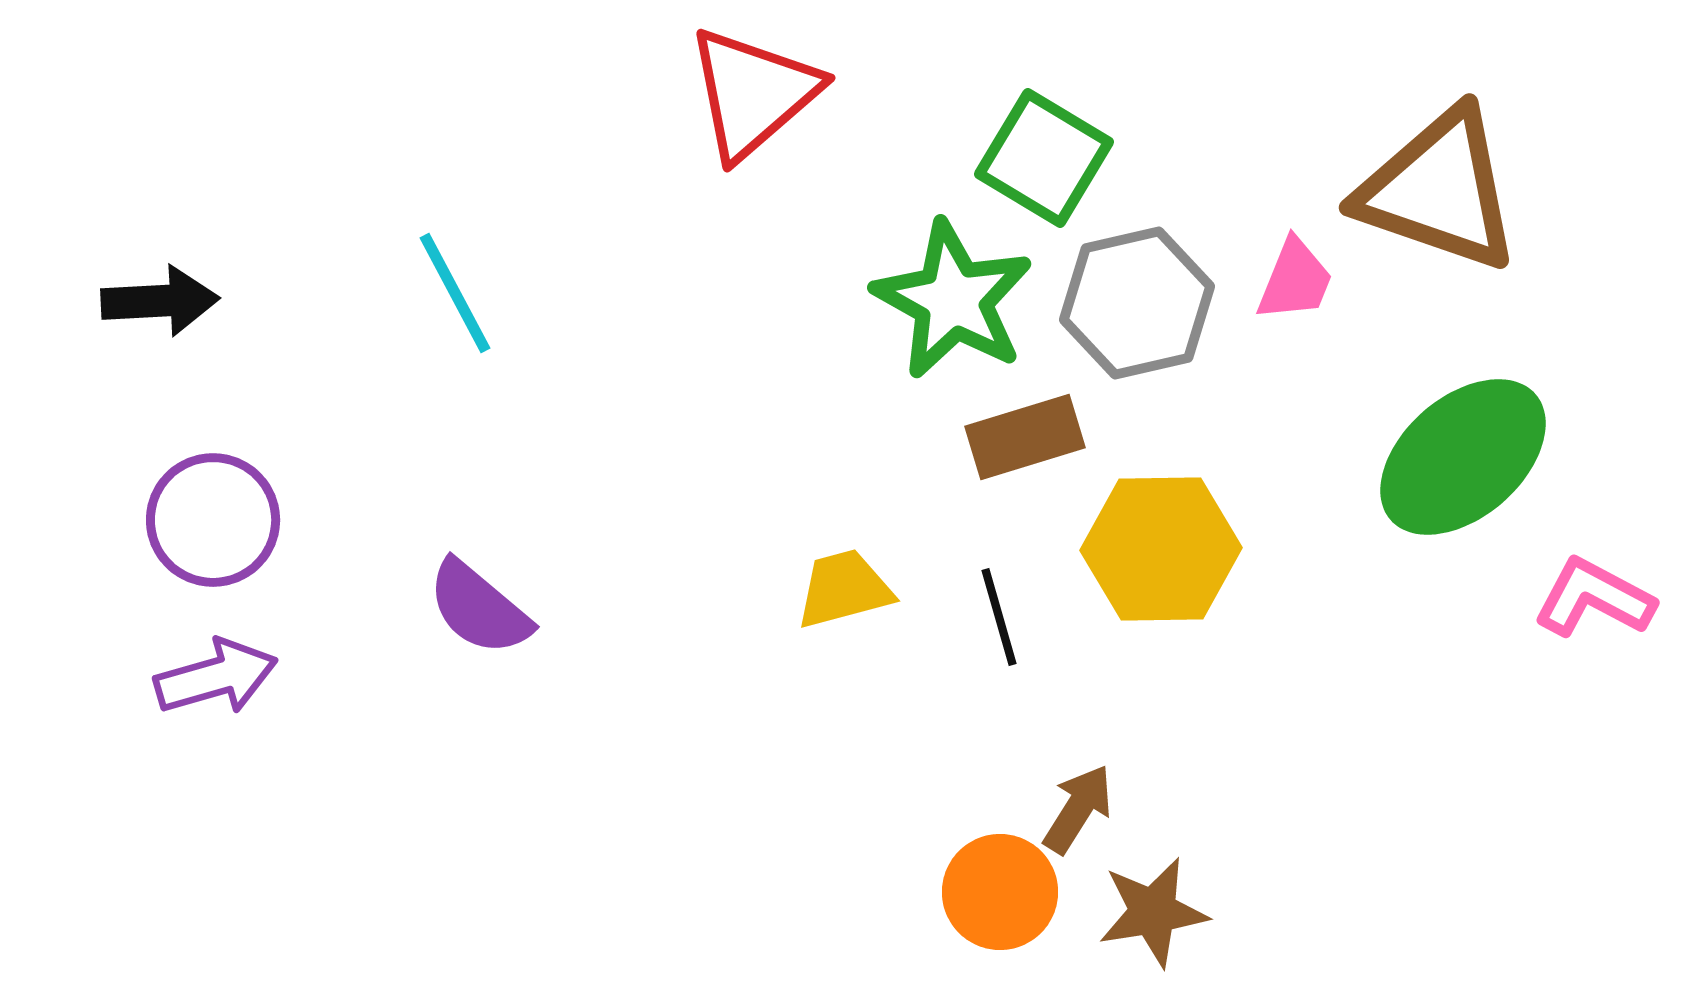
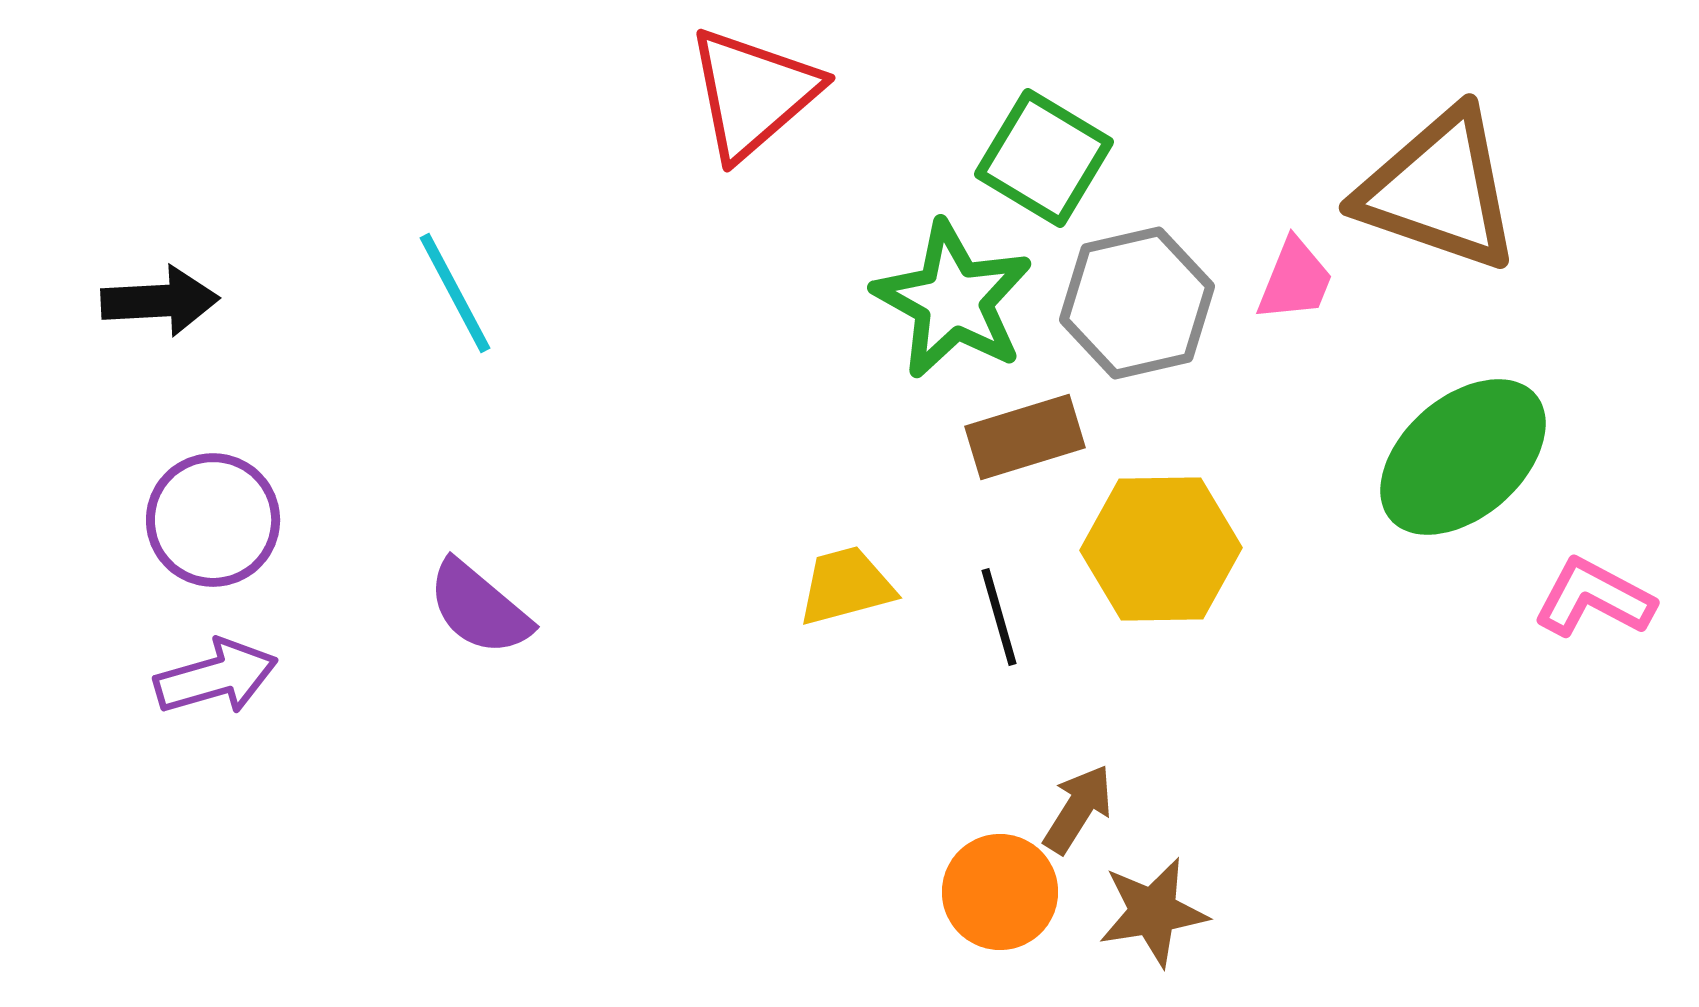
yellow trapezoid: moved 2 px right, 3 px up
